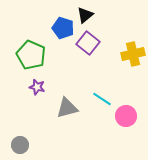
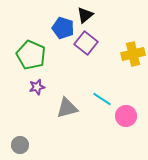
purple square: moved 2 px left
purple star: rotated 28 degrees counterclockwise
